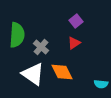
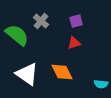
purple square: rotated 24 degrees clockwise
green semicircle: rotated 55 degrees counterclockwise
red triangle: rotated 16 degrees clockwise
gray cross: moved 26 px up
white triangle: moved 6 px left
